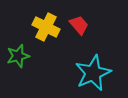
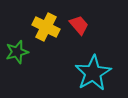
green star: moved 1 px left, 4 px up
cyan star: rotated 6 degrees counterclockwise
